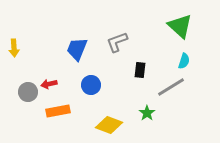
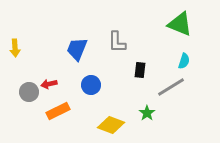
green triangle: moved 2 px up; rotated 20 degrees counterclockwise
gray L-shape: rotated 70 degrees counterclockwise
yellow arrow: moved 1 px right
gray circle: moved 1 px right
orange rectangle: rotated 15 degrees counterclockwise
yellow diamond: moved 2 px right
